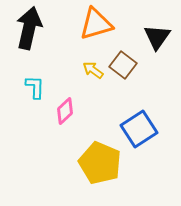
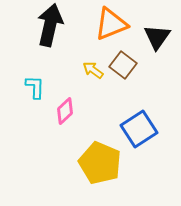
orange triangle: moved 15 px right; rotated 6 degrees counterclockwise
black arrow: moved 21 px right, 3 px up
